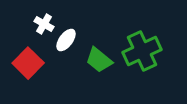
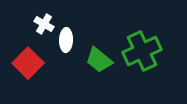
white ellipse: rotated 35 degrees counterclockwise
